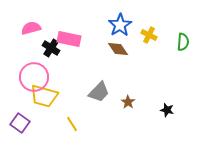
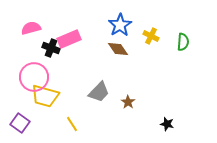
yellow cross: moved 2 px right, 1 px down
pink rectangle: rotated 35 degrees counterclockwise
black cross: rotated 12 degrees counterclockwise
yellow trapezoid: moved 1 px right
black star: moved 14 px down
